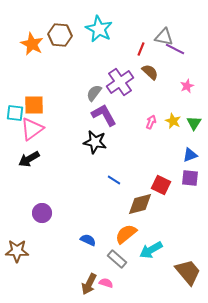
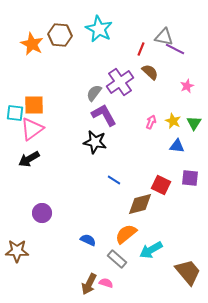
blue triangle: moved 13 px left, 9 px up; rotated 28 degrees clockwise
